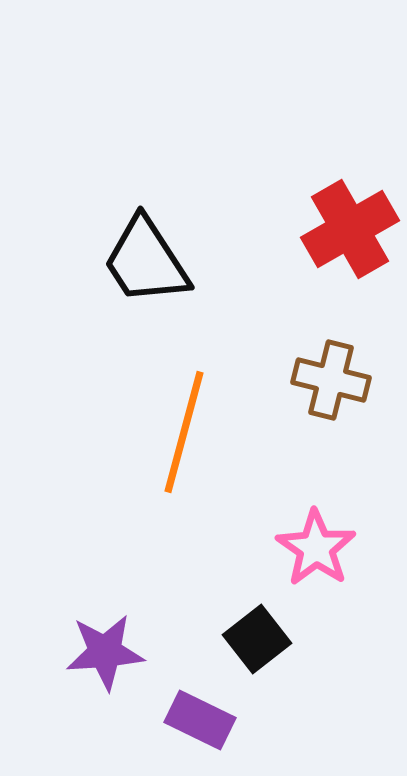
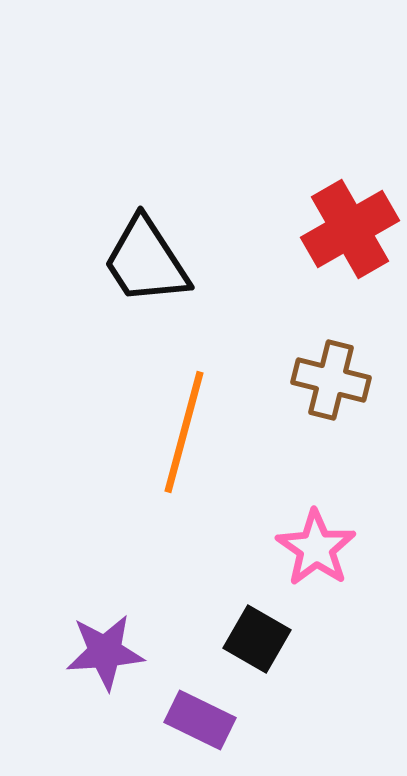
black square: rotated 22 degrees counterclockwise
